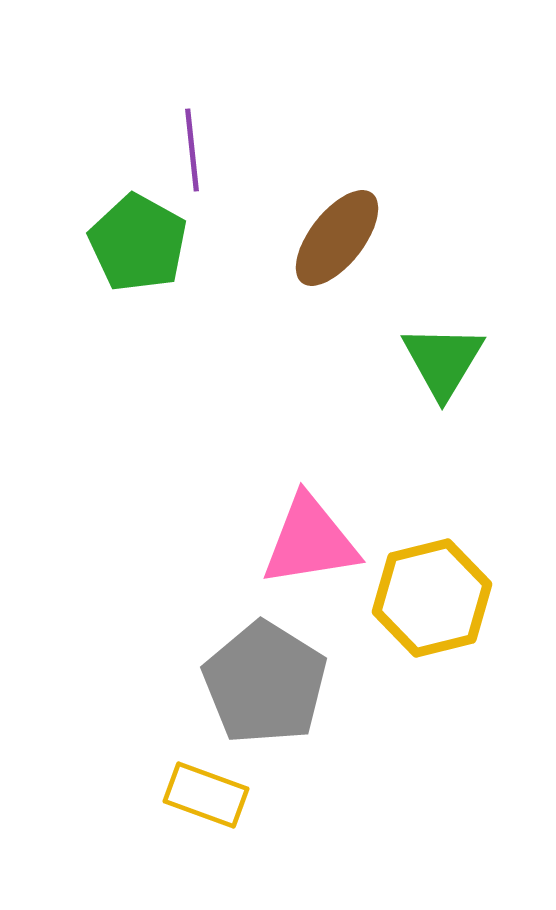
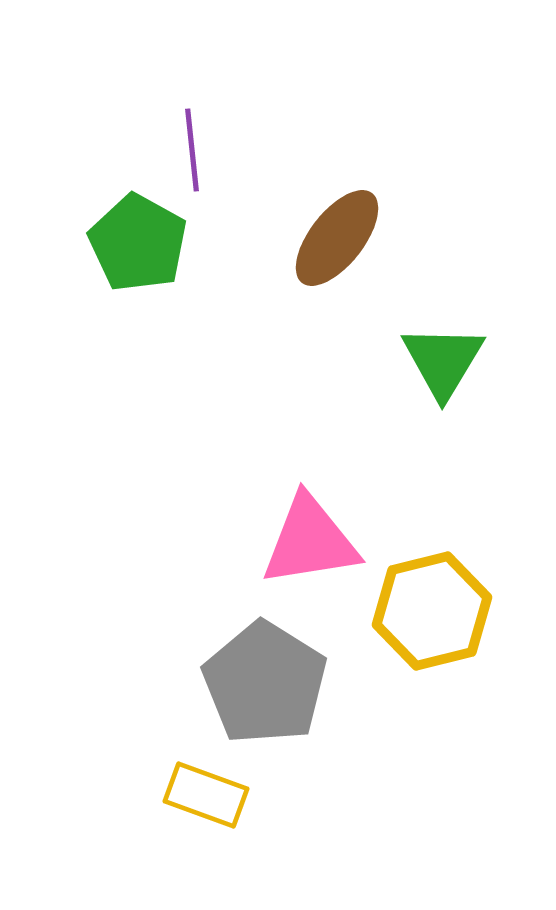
yellow hexagon: moved 13 px down
